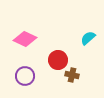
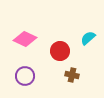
red circle: moved 2 px right, 9 px up
